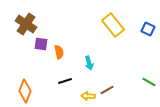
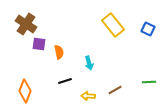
purple square: moved 2 px left
green line: rotated 32 degrees counterclockwise
brown line: moved 8 px right
